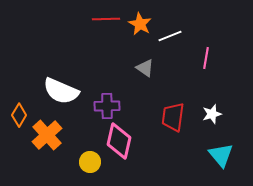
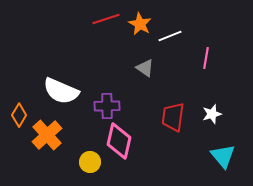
red line: rotated 16 degrees counterclockwise
cyan triangle: moved 2 px right, 1 px down
